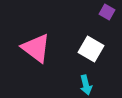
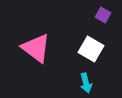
purple square: moved 4 px left, 3 px down
cyan arrow: moved 2 px up
